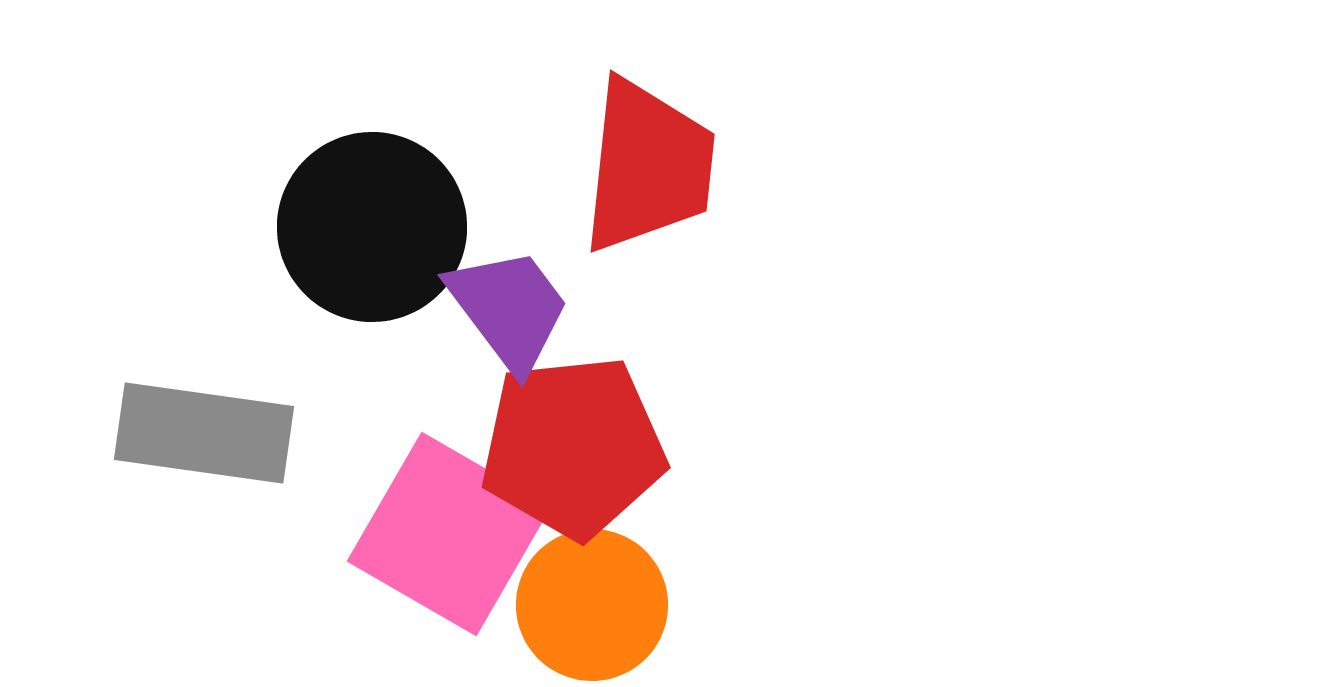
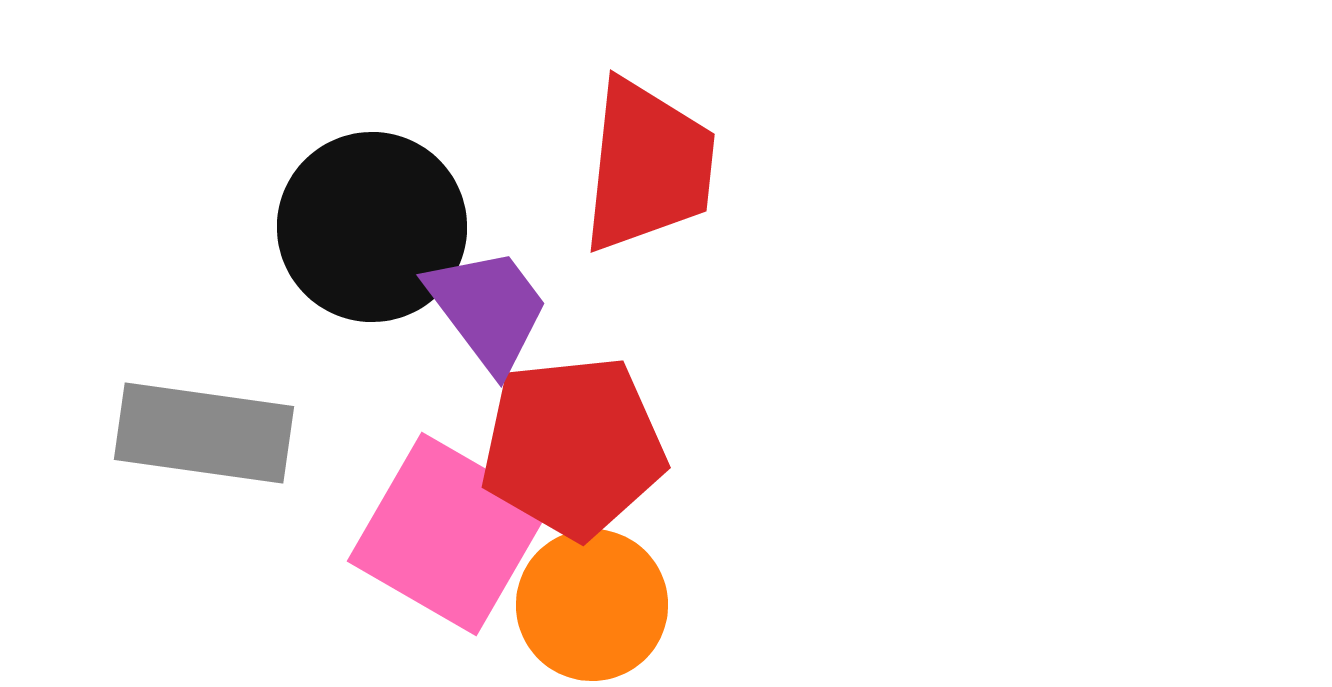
purple trapezoid: moved 21 px left
